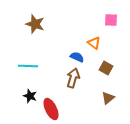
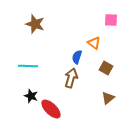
blue semicircle: rotated 96 degrees counterclockwise
brown arrow: moved 2 px left
black star: moved 1 px right
red ellipse: rotated 20 degrees counterclockwise
